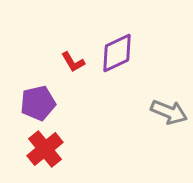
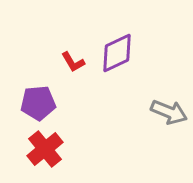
purple pentagon: rotated 8 degrees clockwise
